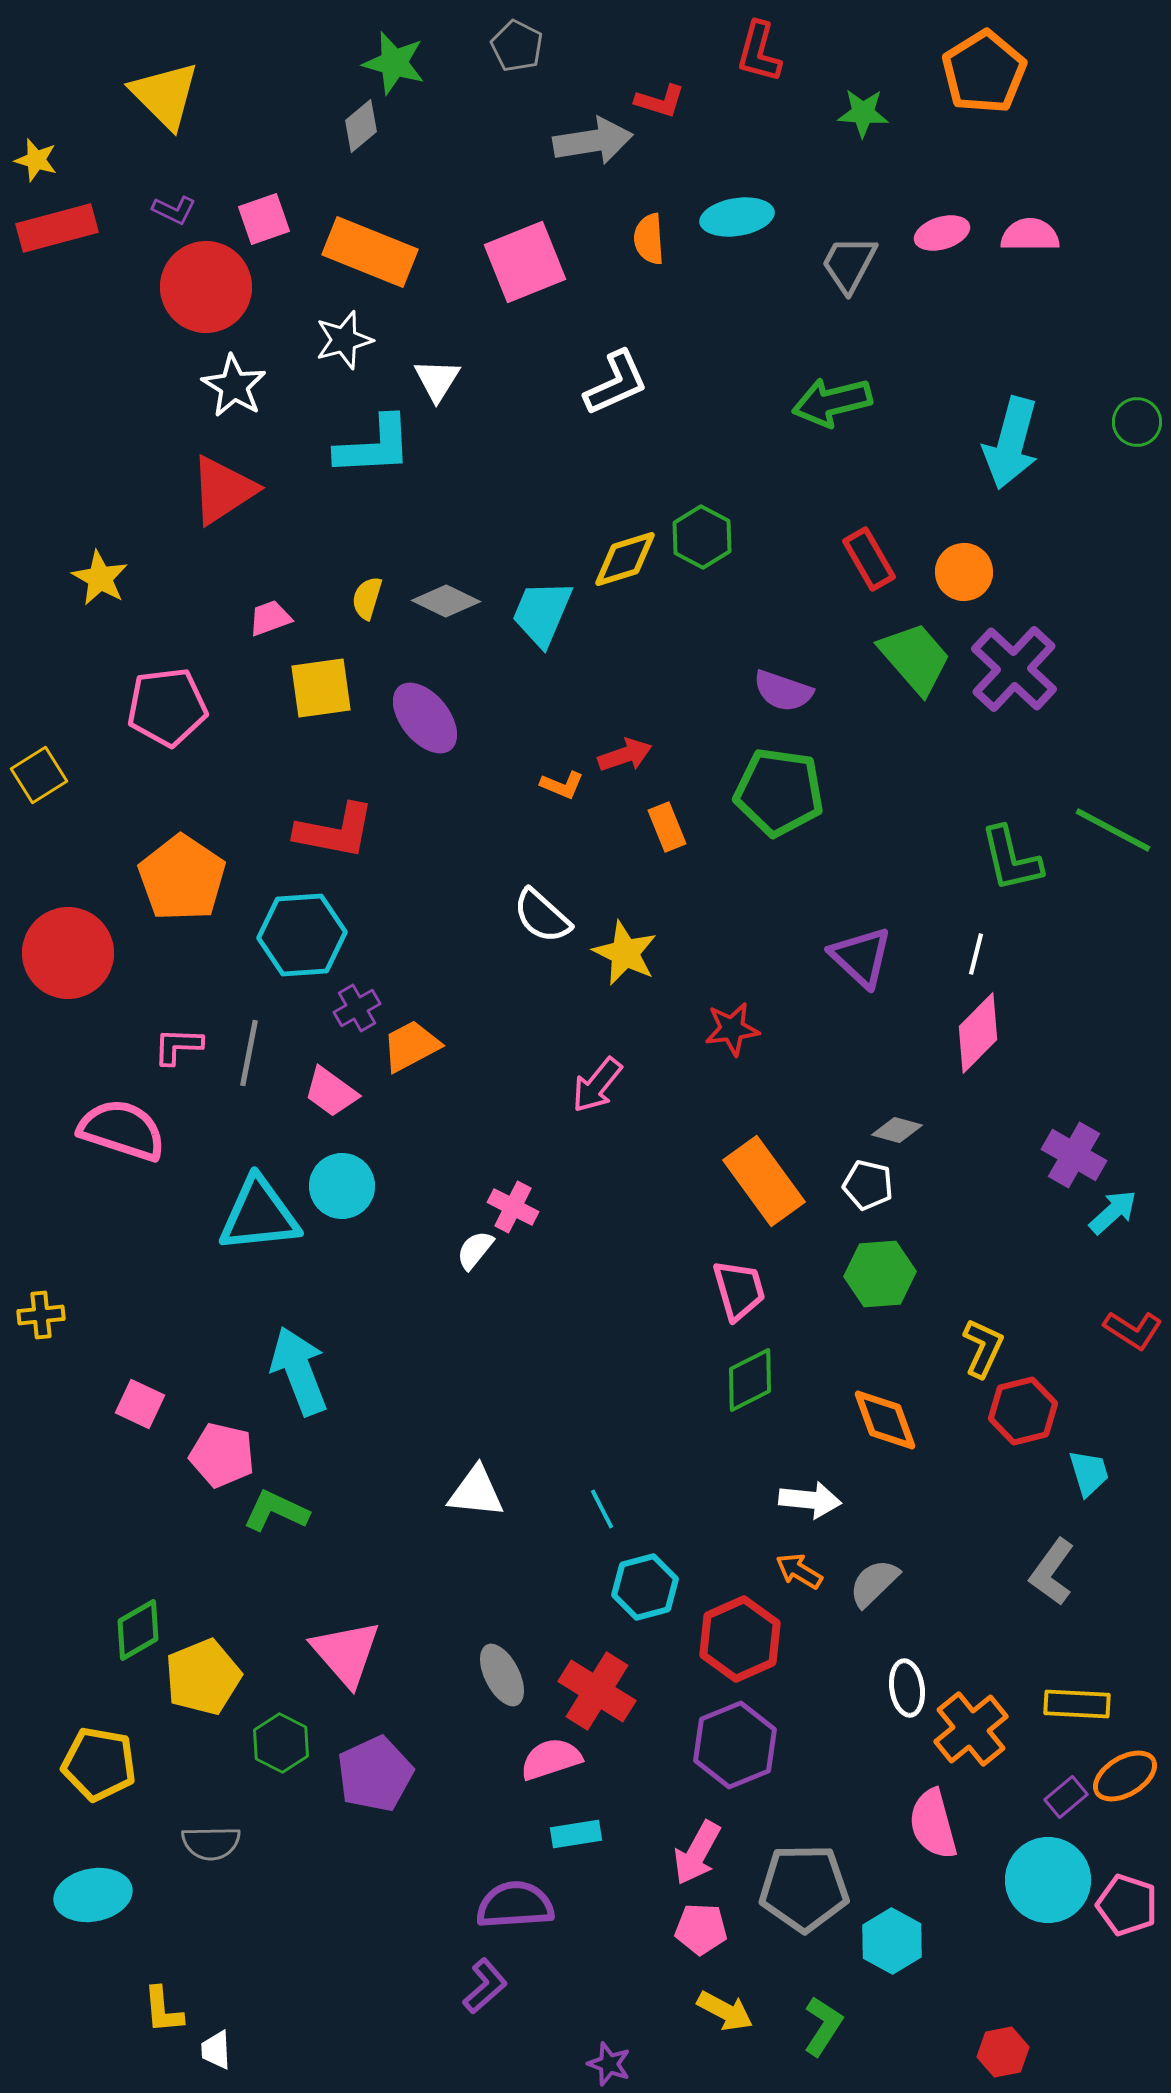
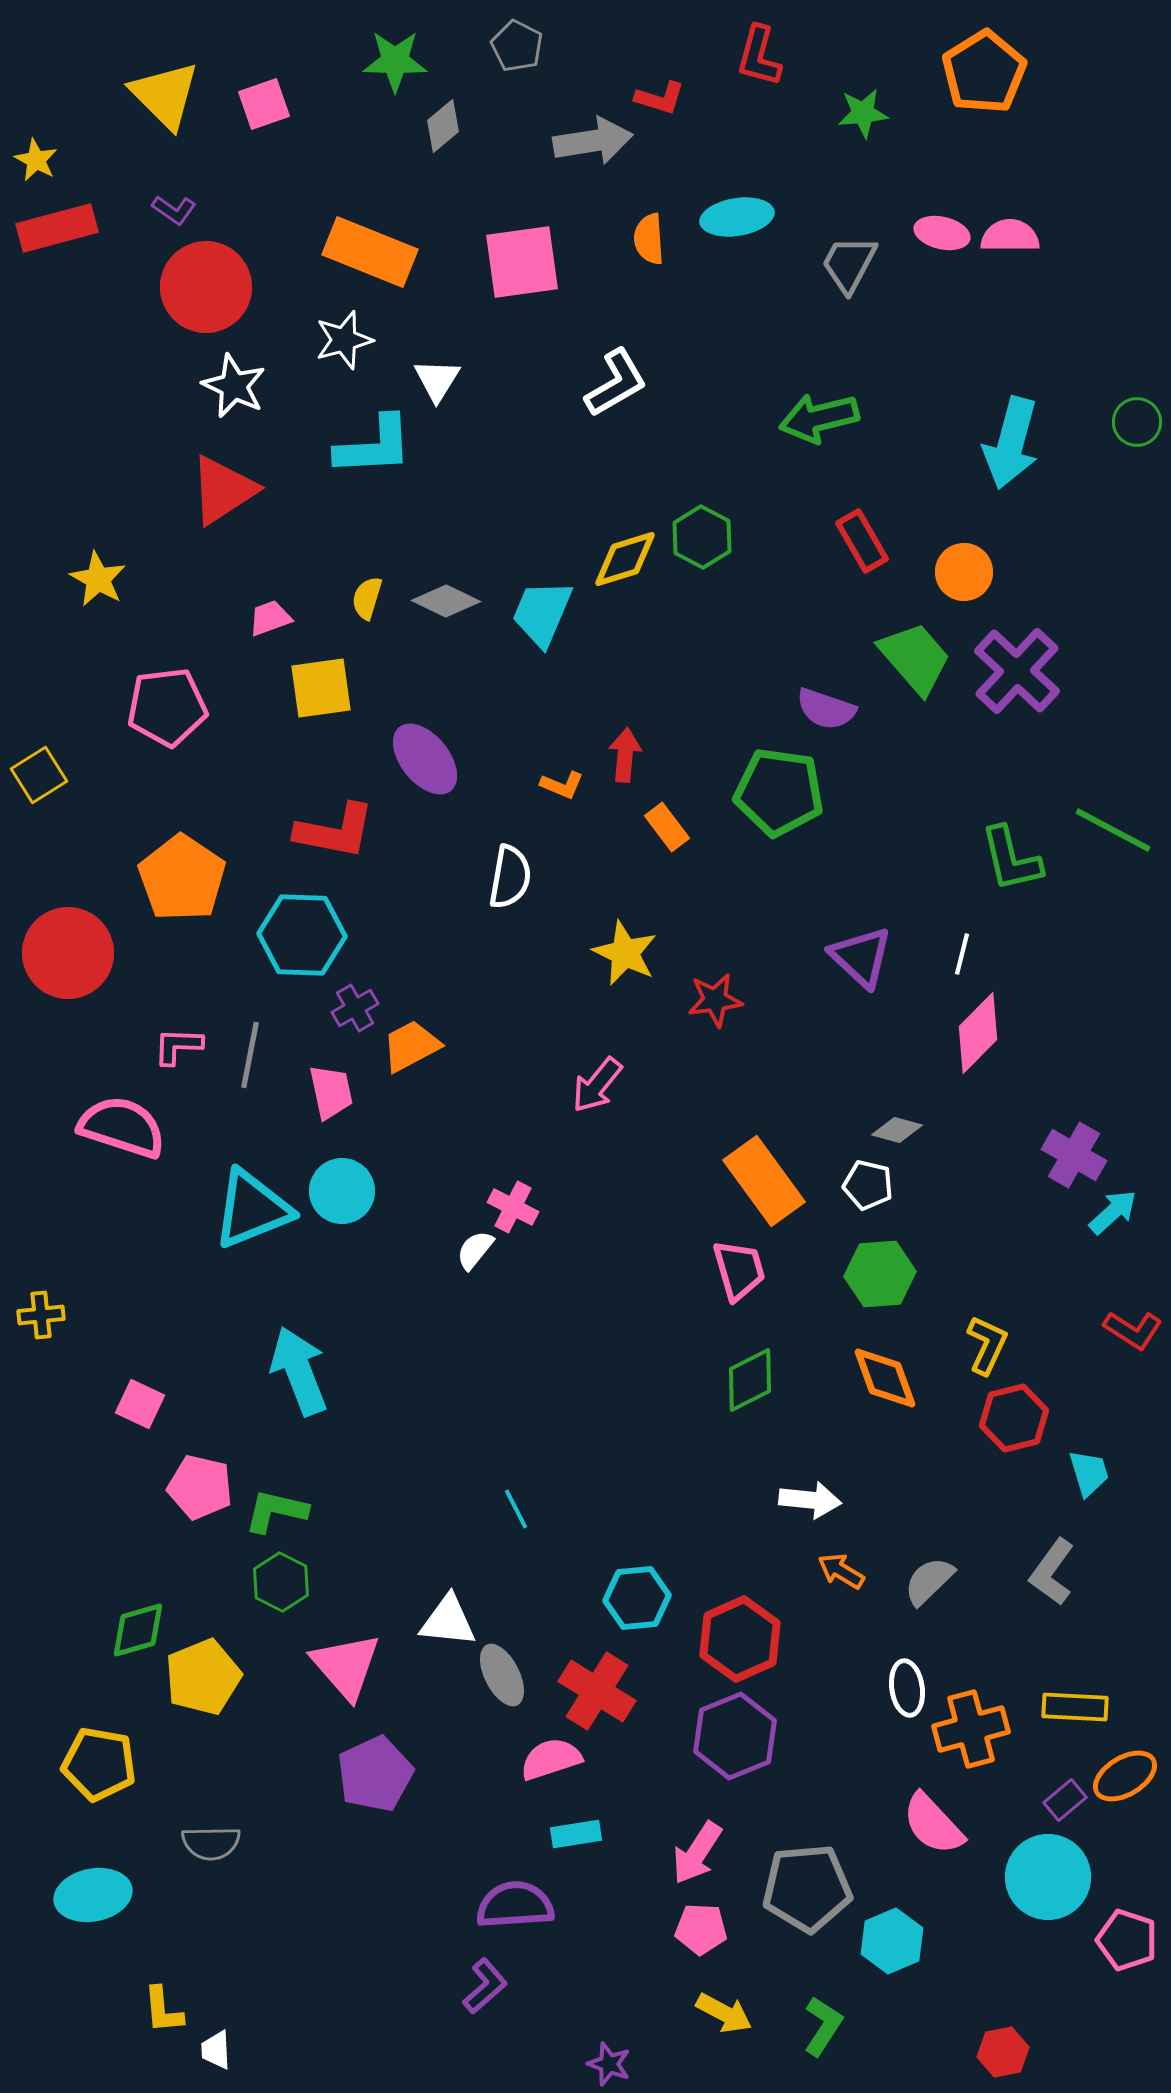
red L-shape at (759, 52): moved 4 px down
green star at (394, 63): moved 1 px right, 2 px up; rotated 14 degrees counterclockwise
red L-shape at (660, 101): moved 3 px up
green star at (863, 113): rotated 9 degrees counterclockwise
gray diamond at (361, 126): moved 82 px right
yellow star at (36, 160): rotated 12 degrees clockwise
purple L-shape at (174, 210): rotated 9 degrees clockwise
pink square at (264, 219): moved 115 px up
pink ellipse at (942, 233): rotated 30 degrees clockwise
pink semicircle at (1030, 235): moved 20 px left, 1 px down
pink square at (525, 262): moved 3 px left; rotated 14 degrees clockwise
white L-shape at (616, 383): rotated 6 degrees counterclockwise
white star at (234, 386): rotated 6 degrees counterclockwise
green arrow at (832, 402): moved 13 px left, 16 px down
red rectangle at (869, 559): moved 7 px left, 18 px up
yellow star at (100, 578): moved 2 px left, 1 px down
purple cross at (1014, 669): moved 3 px right, 2 px down
purple semicircle at (783, 691): moved 43 px right, 18 px down
purple ellipse at (425, 718): moved 41 px down
red arrow at (625, 755): rotated 66 degrees counterclockwise
orange rectangle at (667, 827): rotated 15 degrees counterclockwise
white semicircle at (542, 916): moved 32 px left, 39 px up; rotated 122 degrees counterclockwise
cyan hexagon at (302, 935): rotated 6 degrees clockwise
white line at (976, 954): moved 14 px left
purple cross at (357, 1008): moved 2 px left
red star at (732, 1029): moved 17 px left, 29 px up
gray line at (249, 1053): moved 1 px right, 2 px down
pink trapezoid at (331, 1092): rotated 138 degrees counterclockwise
pink semicircle at (122, 1130): moved 3 px up
cyan circle at (342, 1186): moved 5 px down
cyan triangle at (259, 1215): moved 7 px left, 6 px up; rotated 16 degrees counterclockwise
pink trapezoid at (739, 1290): moved 20 px up
yellow L-shape at (983, 1348): moved 4 px right, 3 px up
red hexagon at (1023, 1411): moved 9 px left, 7 px down
orange diamond at (885, 1420): moved 42 px up
pink pentagon at (222, 1455): moved 22 px left, 32 px down
white triangle at (476, 1492): moved 28 px left, 129 px down
cyan line at (602, 1509): moved 86 px left
green L-shape at (276, 1511): rotated 12 degrees counterclockwise
orange arrow at (799, 1571): moved 42 px right
gray semicircle at (874, 1583): moved 55 px right, 2 px up
cyan hexagon at (645, 1587): moved 8 px left, 11 px down; rotated 10 degrees clockwise
green diamond at (138, 1630): rotated 14 degrees clockwise
pink triangle at (346, 1653): moved 13 px down
yellow rectangle at (1077, 1704): moved 2 px left, 3 px down
orange cross at (971, 1729): rotated 24 degrees clockwise
green hexagon at (281, 1743): moved 161 px up
purple hexagon at (735, 1745): moved 9 px up
purple rectangle at (1066, 1797): moved 1 px left, 3 px down
pink semicircle at (933, 1824): rotated 28 degrees counterclockwise
pink arrow at (697, 1853): rotated 4 degrees clockwise
cyan circle at (1048, 1880): moved 3 px up
gray pentagon at (804, 1888): moved 3 px right; rotated 4 degrees counterclockwise
pink pentagon at (1127, 1905): moved 35 px down
cyan hexagon at (892, 1941): rotated 8 degrees clockwise
yellow arrow at (725, 2011): moved 1 px left, 2 px down
